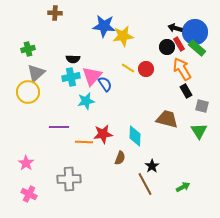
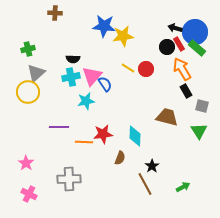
brown trapezoid: moved 2 px up
